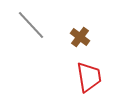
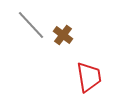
brown cross: moved 17 px left, 2 px up
